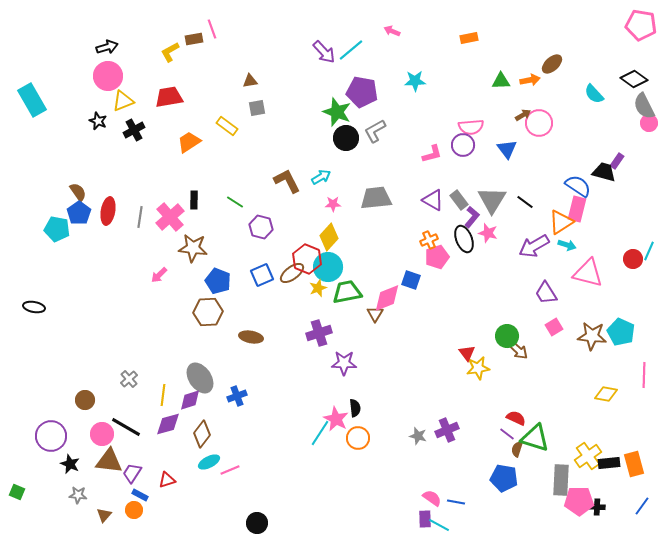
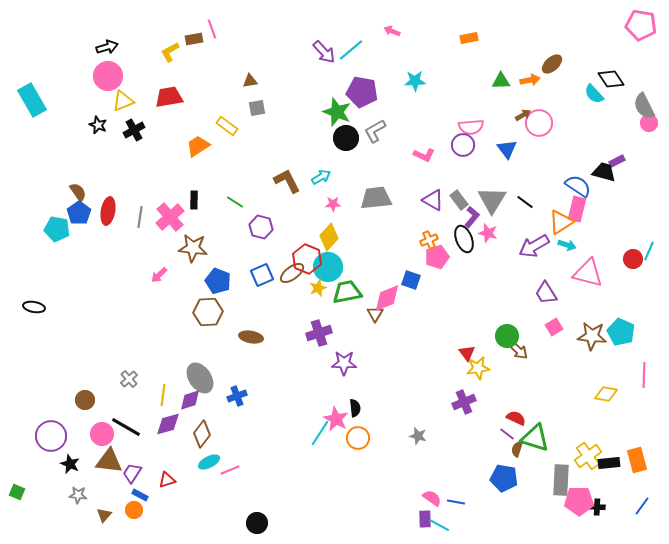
black diamond at (634, 79): moved 23 px left; rotated 20 degrees clockwise
black star at (98, 121): moved 4 px down
orange trapezoid at (189, 142): moved 9 px right, 4 px down
pink L-shape at (432, 154): moved 8 px left, 1 px down; rotated 40 degrees clockwise
purple rectangle at (617, 161): rotated 28 degrees clockwise
purple cross at (447, 430): moved 17 px right, 28 px up
orange rectangle at (634, 464): moved 3 px right, 4 px up
